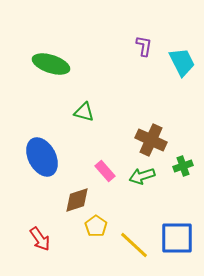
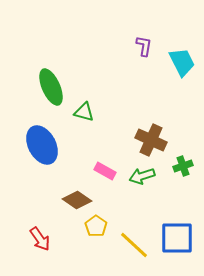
green ellipse: moved 23 px down; rotated 48 degrees clockwise
blue ellipse: moved 12 px up
pink rectangle: rotated 20 degrees counterclockwise
brown diamond: rotated 52 degrees clockwise
